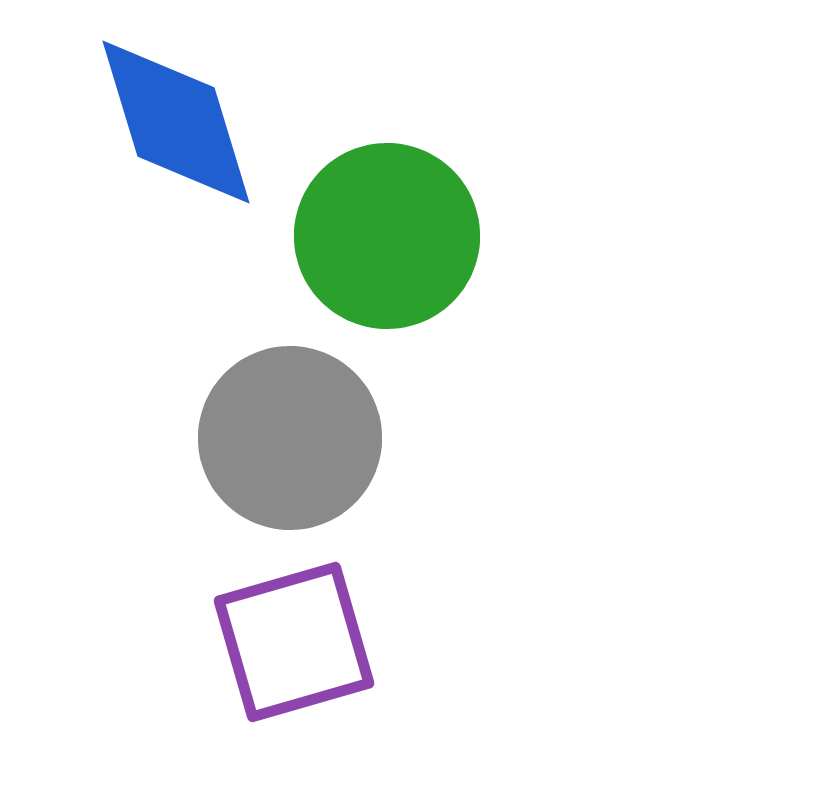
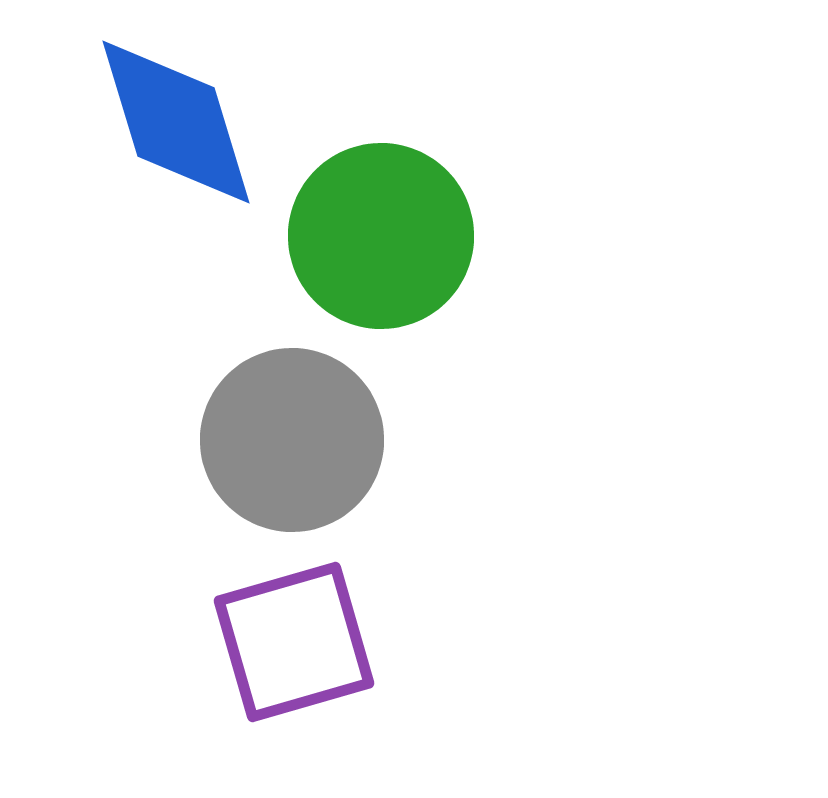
green circle: moved 6 px left
gray circle: moved 2 px right, 2 px down
